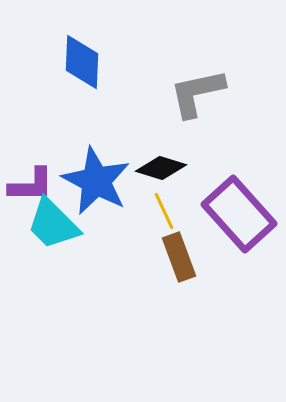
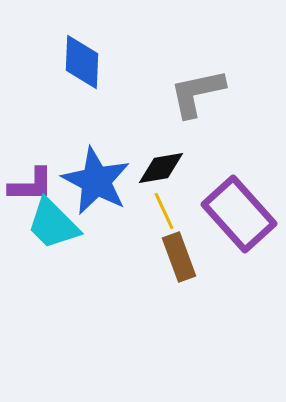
black diamond: rotated 27 degrees counterclockwise
